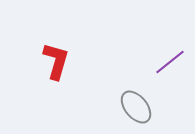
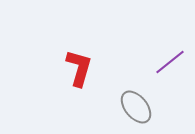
red L-shape: moved 23 px right, 7 px down
